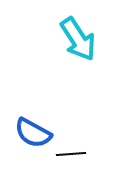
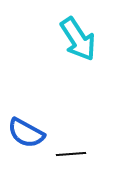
blue semicircle: moved 7 px left
